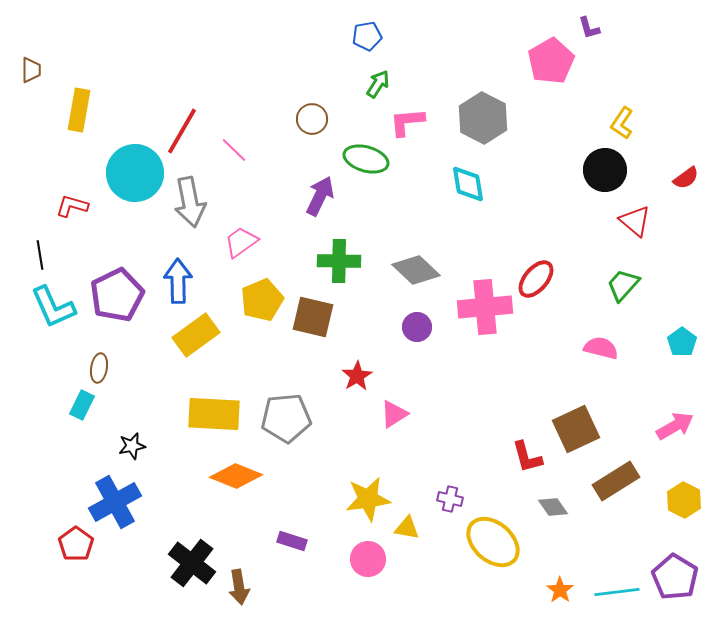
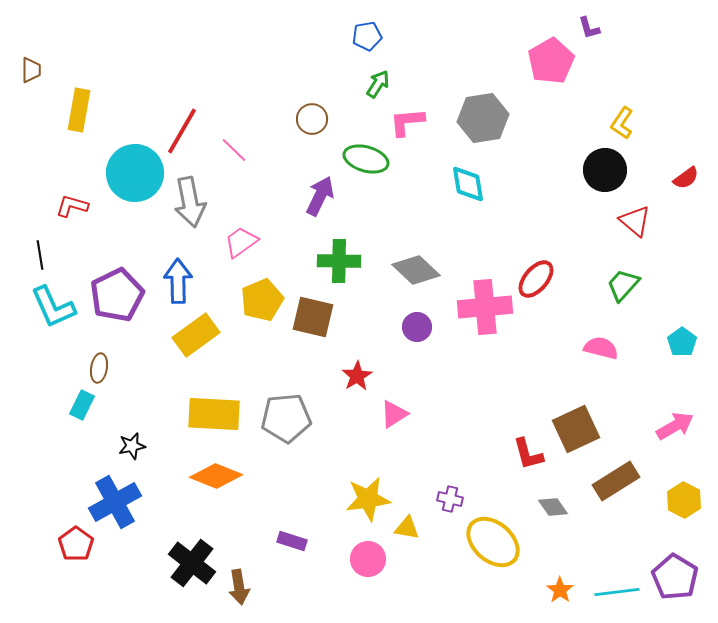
gray hexagon at (483, 118): rotated 24 degrees clockwise
red L-shape at (527, 457): moved 1 px right, 3 px up
orange diamond at (236, 476): moved 20 px left
